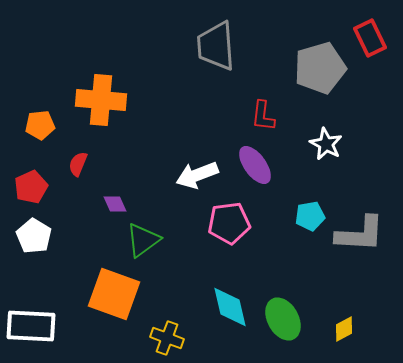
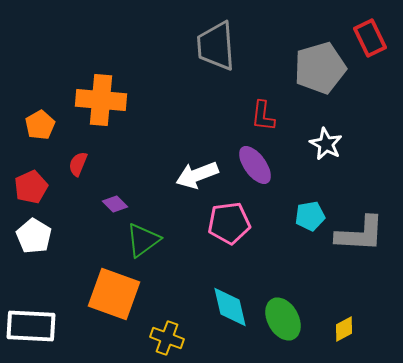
orange pentagon: rotated 24 degrees counterclockwise
purple diamond: rotated 20 degrees counterclockwise
